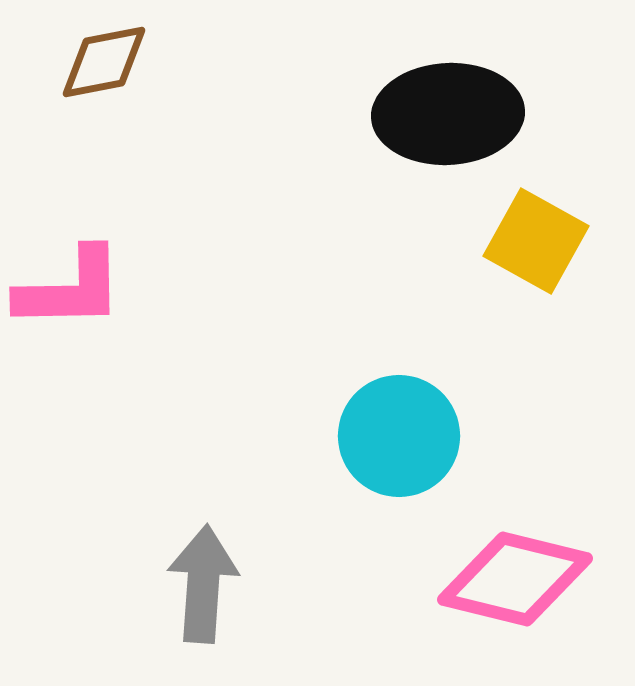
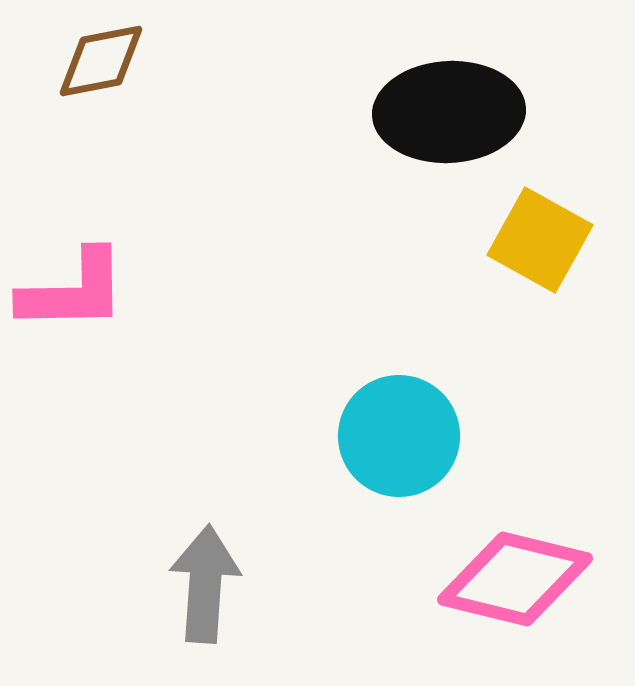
brown diamond: moved 3 px left, 1 px up
black ellipse: moved 1 px right, 2 px up
yellow square: moved 4 px right, 1 px up
pink L-shape: moved 3 px right, 2 px down
gray arrow: moved 2 px right
